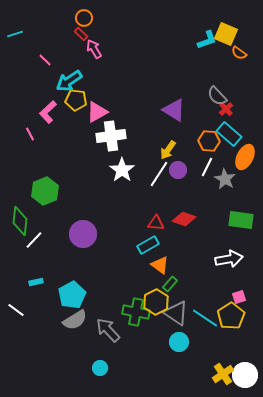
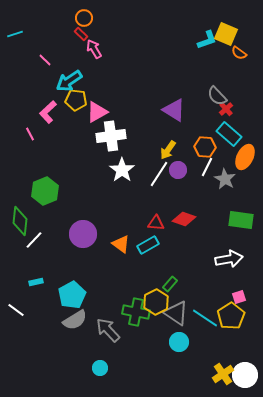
orange hexagon at (209, 141): moved 4 px left, 6 px down
orange triangle at (160, 265): moved 39 px left, 21 px up
